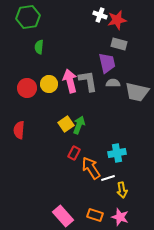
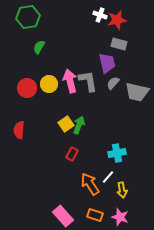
green semicircle: rotated 24 degrees clockwise
gray semicircle: rotated 48 degrees counterclockwise
red rectangle: moved 2 px left, 1 px down
orange arrow: moved 1 px left, 16 px down
white line: moved 1 px up; rotated 32 degrees counterclockwise
